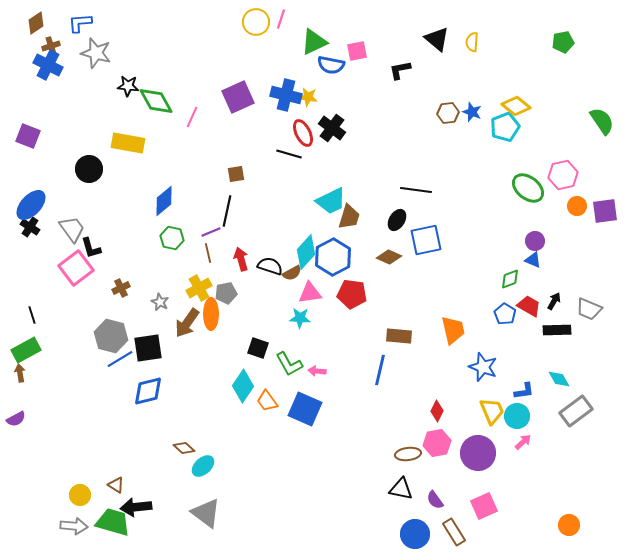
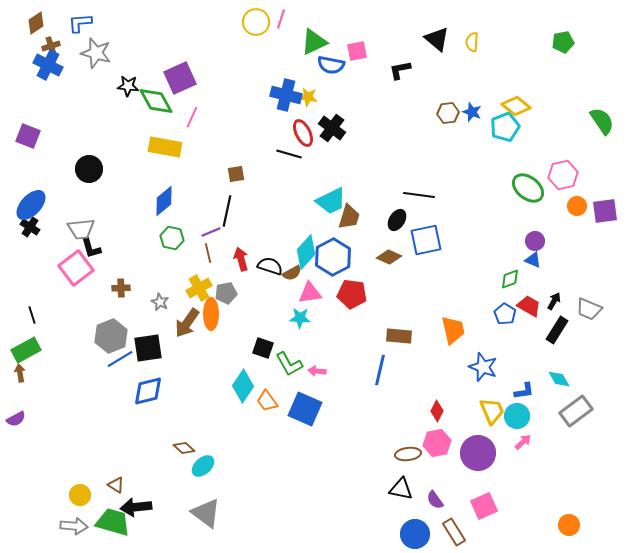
purple square at (238, 97): moved 58 px left, 19 px up
yellow rectangle at (128, 143): moved 37 px right, 4 px down
black line at (416, 190): moved 3 px right, 5 px down
gray trapezoid at (72, 229): moved 9 px right; rotated 120 degrees clockwise
brown cross at (121, 288): rotated 24 degrees clockwise
black rectangle at (557, 330): rotated 56 degrees counterclockwise
gray hexagon at (111, 336): rotated 24 degrees clockwise
black square at (258, 348): moved 5 px right
